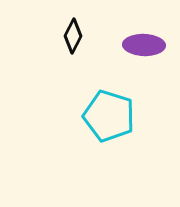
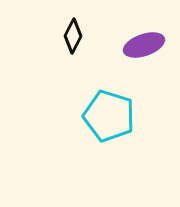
purple ellipse: rotated 21 degrees counterclockwise
